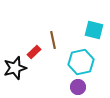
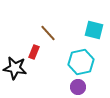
brown line: moved 5 px left, 7 px up; rotated 30 degrees counterclockwise
red rectangle: rotated 24 degrees counterclockwise
black star: rotated 25 degrees clockwise
